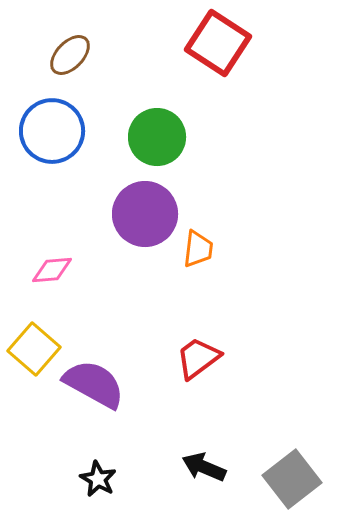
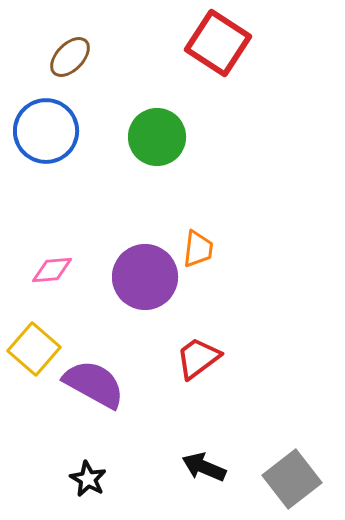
brown ellipse: moved 2 px down
blue circle: moved 6 px left
purple circle: moved 63 px down
black star: moved 10 px left
